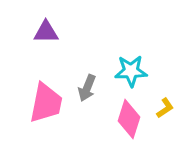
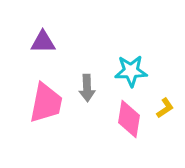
purple triangle: moved 3 px left, 10 px down
gray arrow: rotated 24 degrees counterclockwise
pink diamond: rotated 9 degrees counterclockwise
